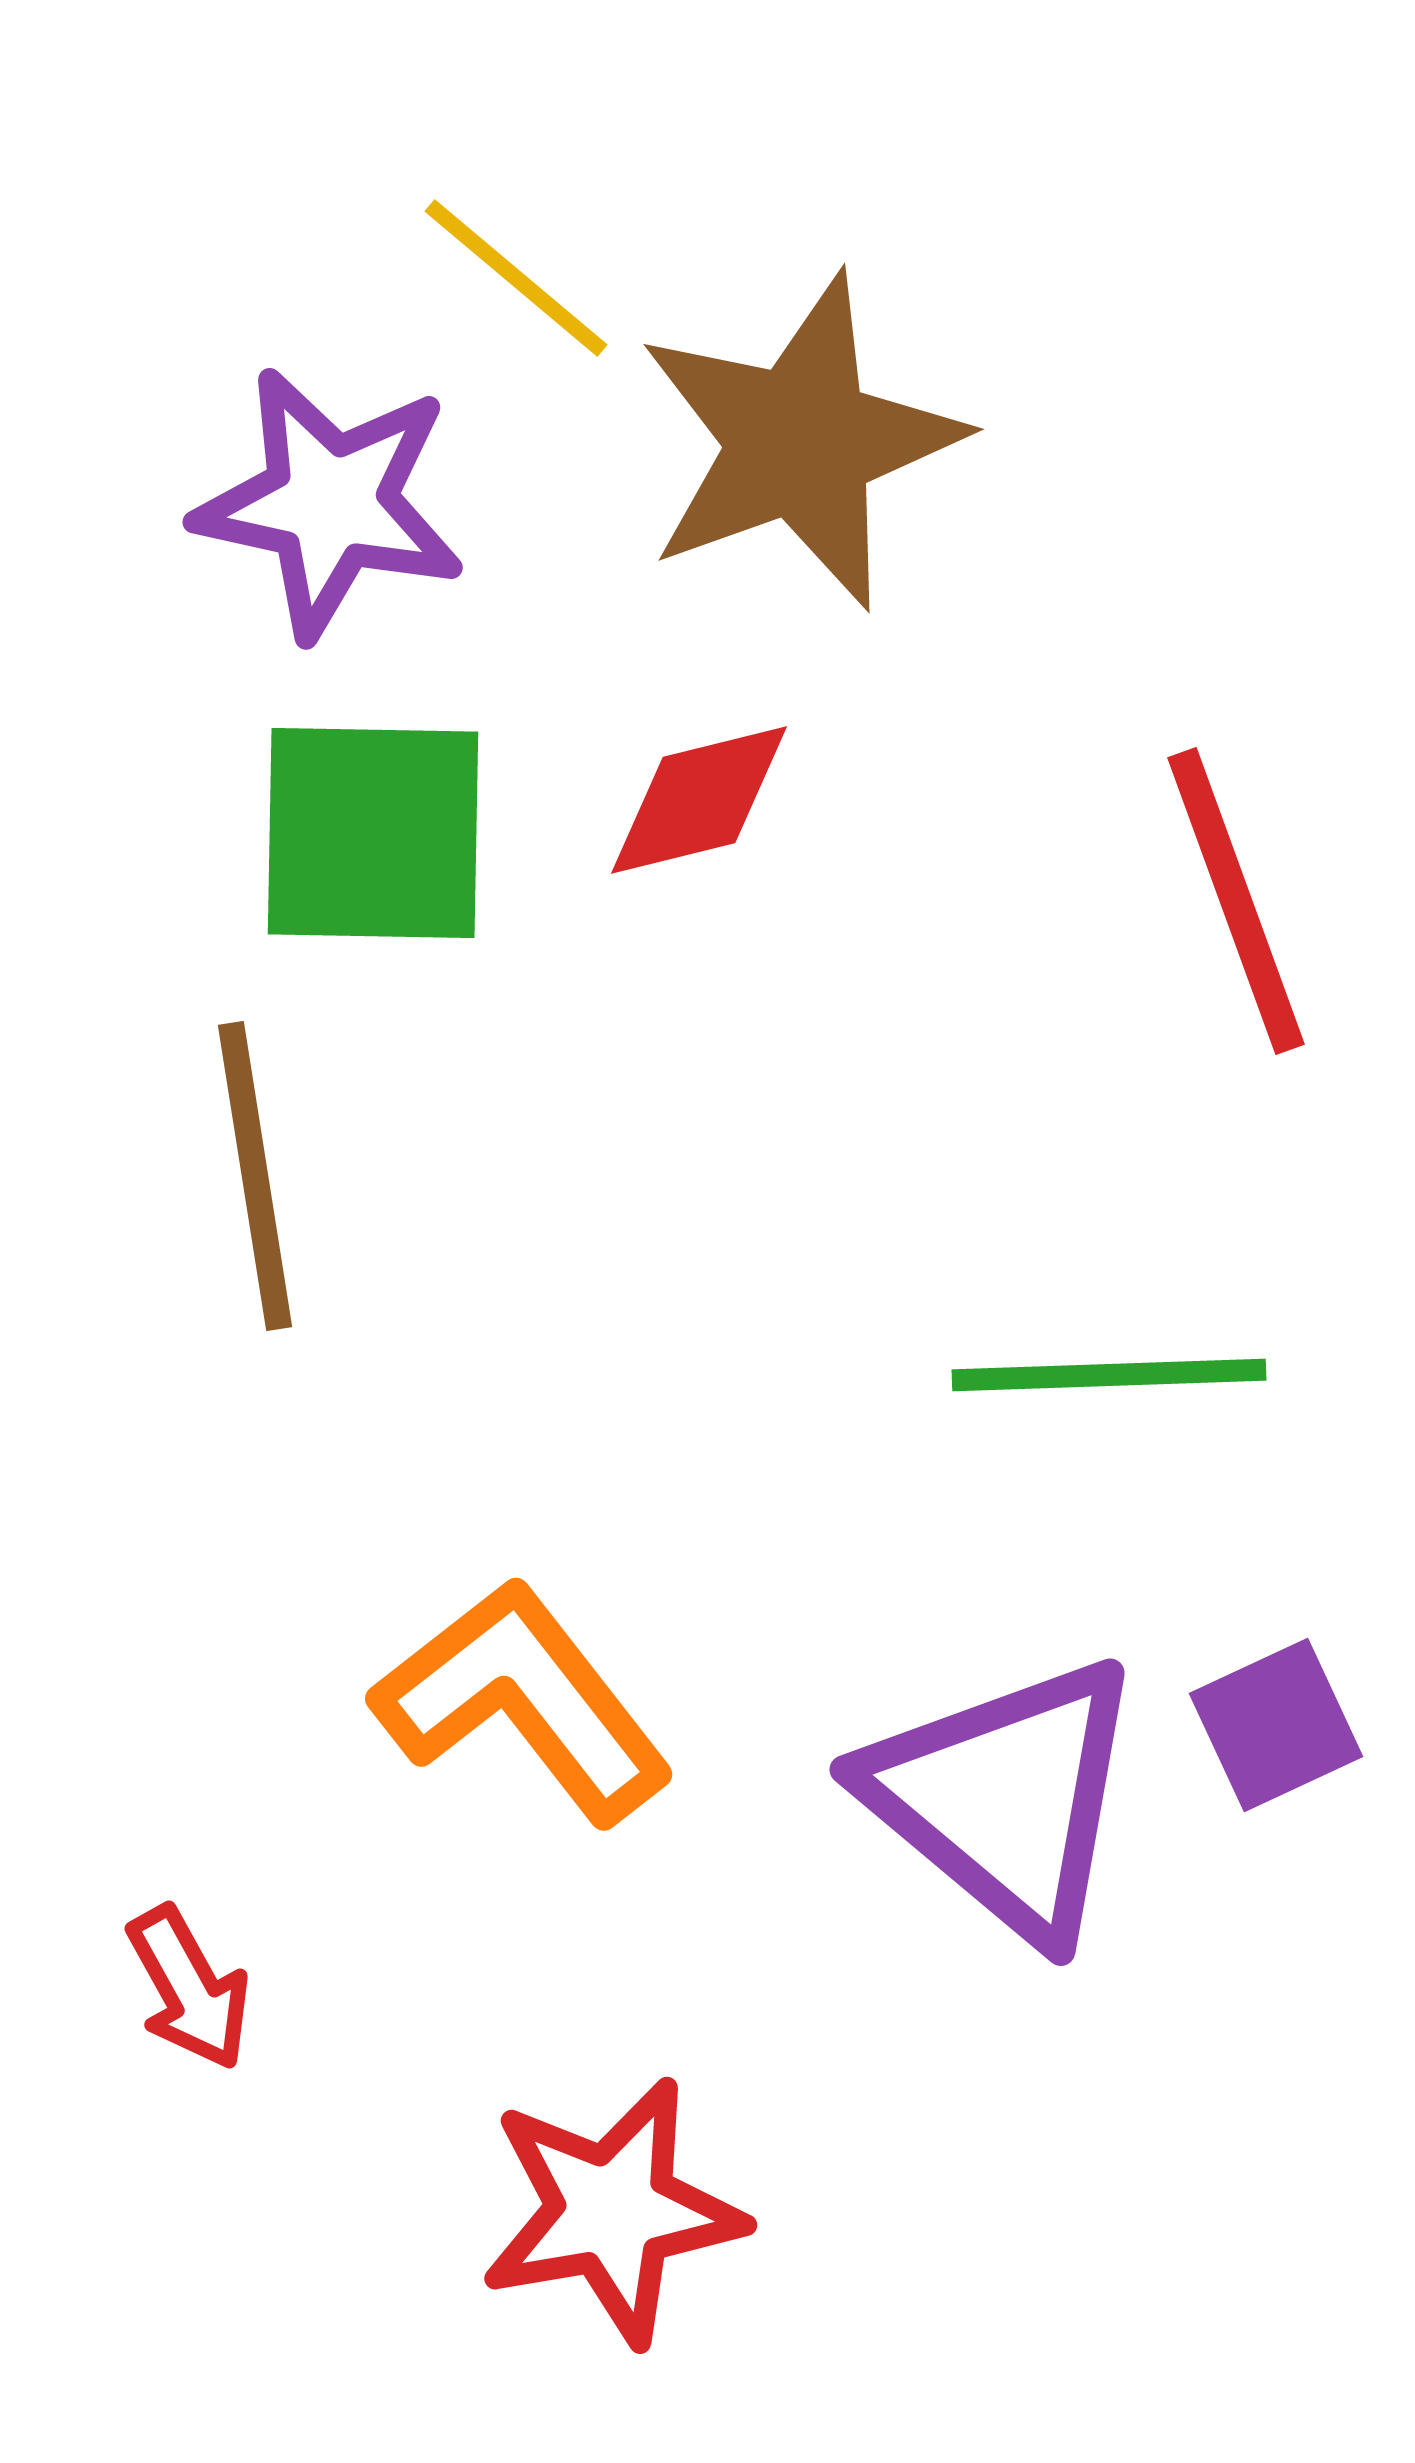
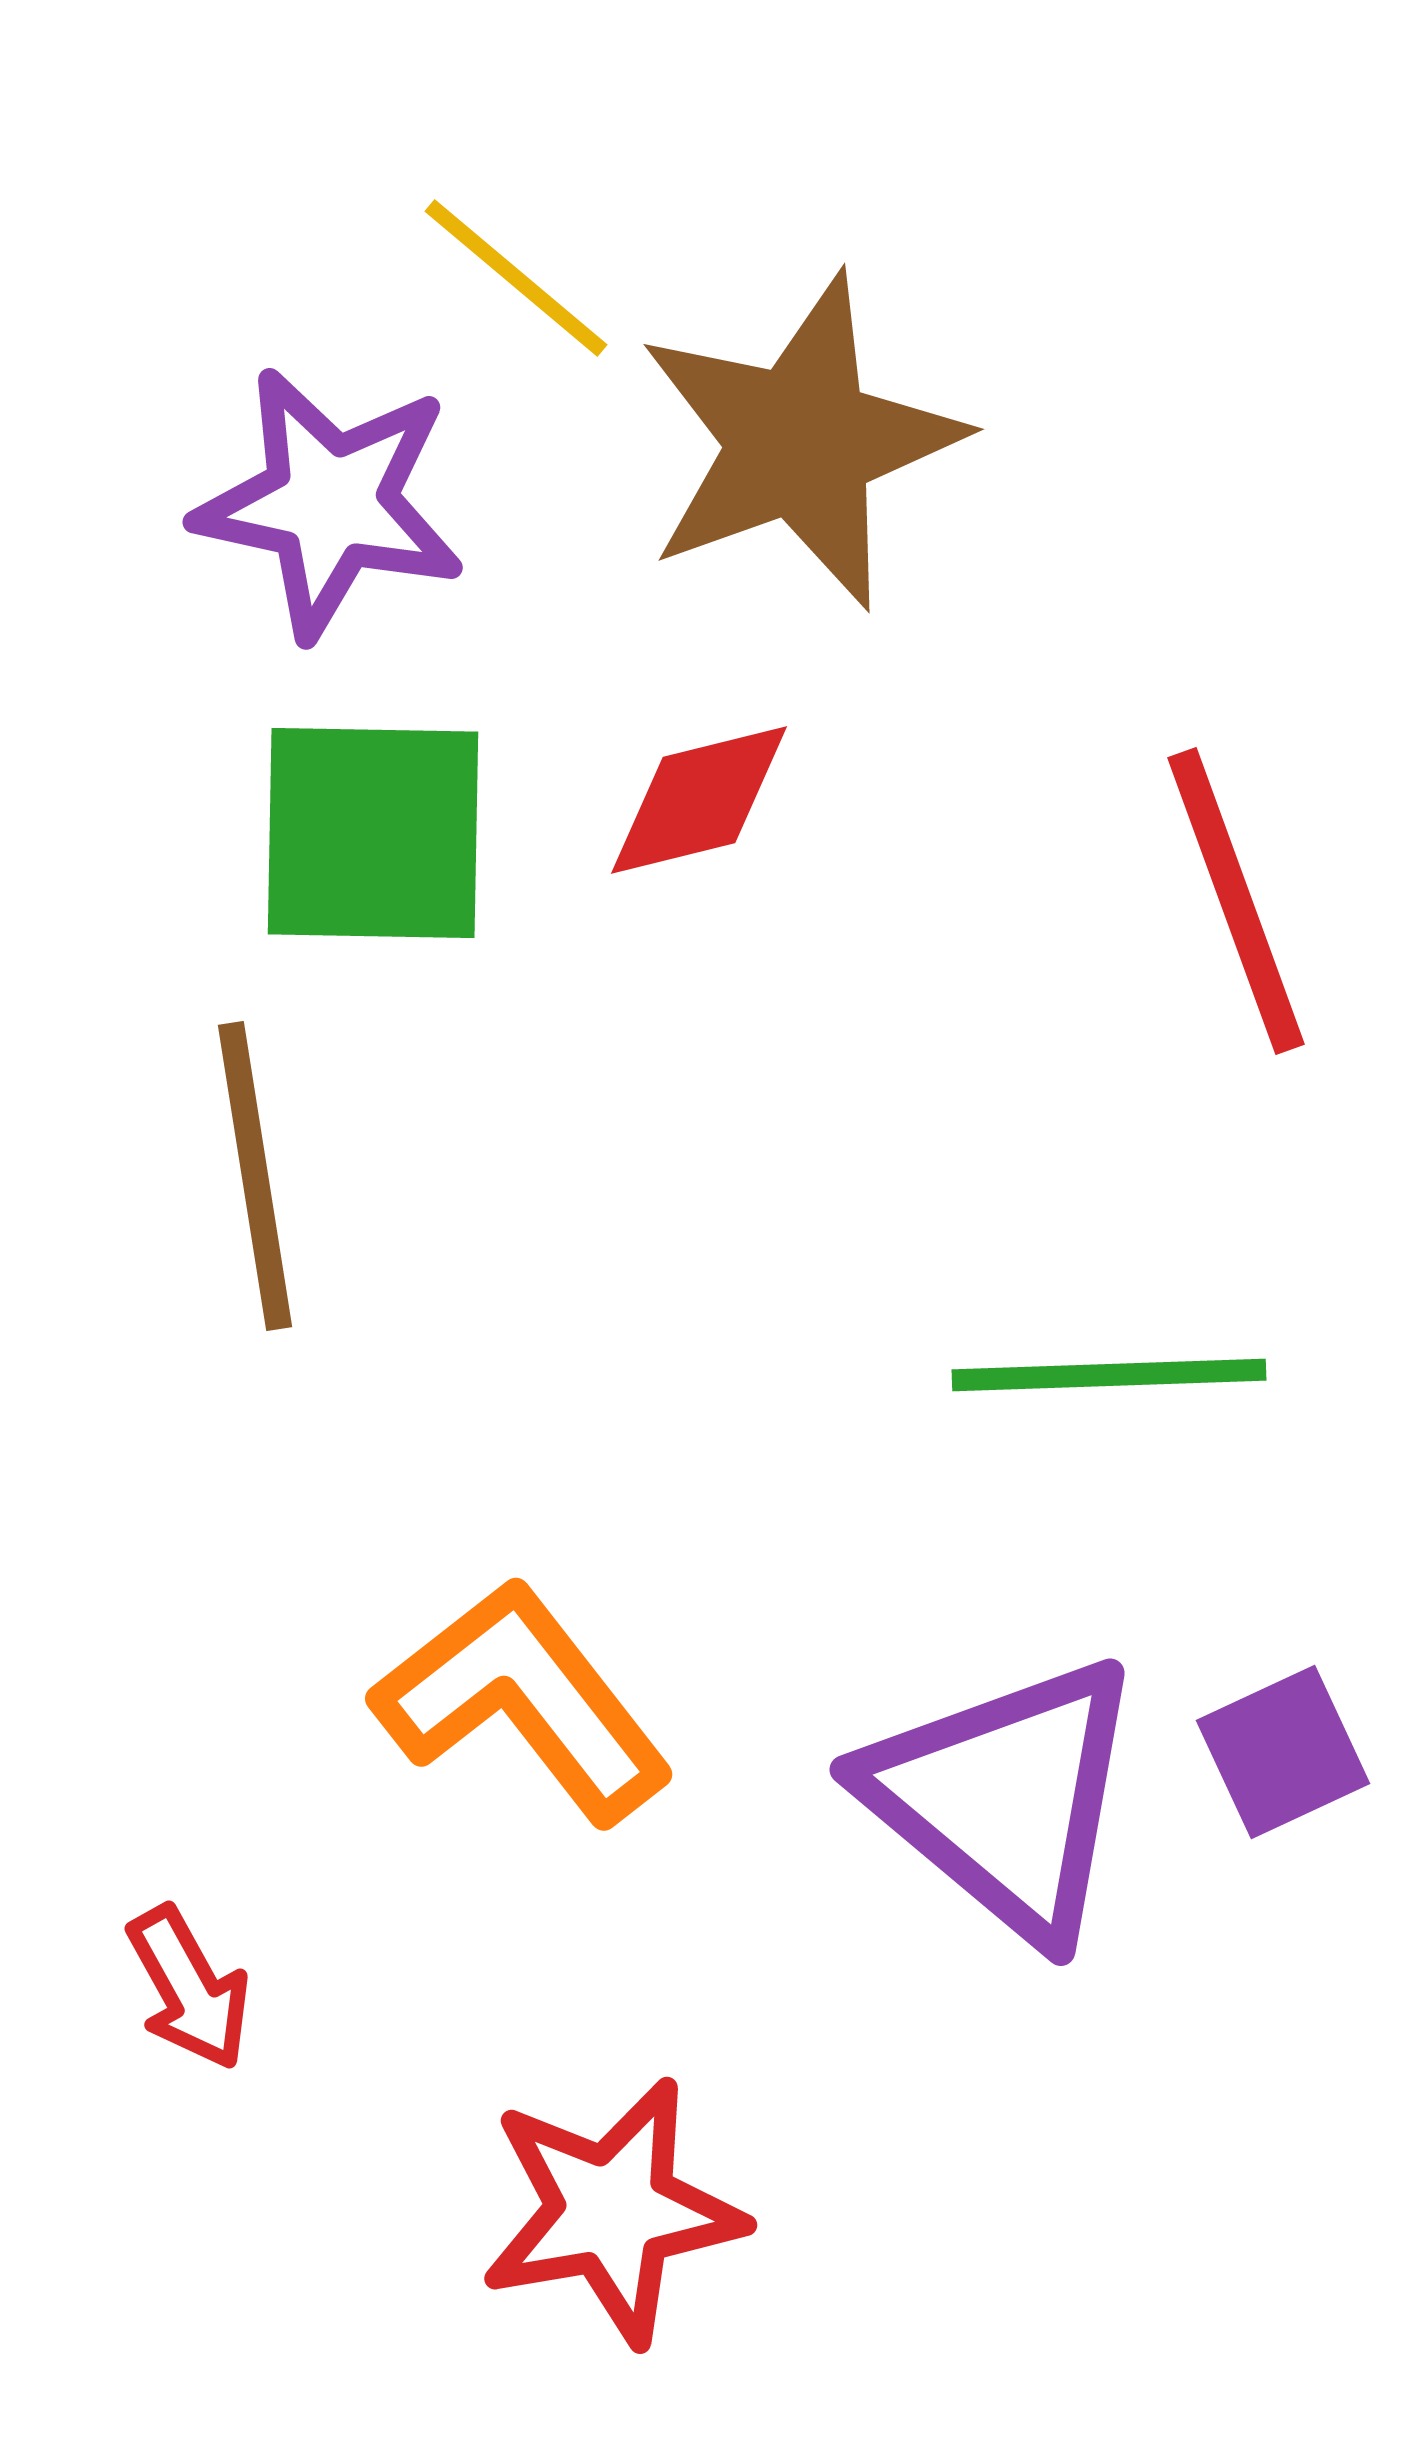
purple square: moved 7 px right, 27 px down
